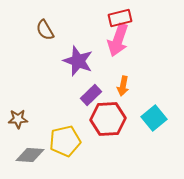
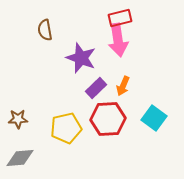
brown semicircle: rotated 20 degrees clockwise
pink arrow: rotated 28 degrees counterclockwise
purple star: moved 3 px right, 3 px up
orange arrow: rotated 12 degrees clockwise
purple rectangle: moved 5 px right, 7 px up
cyan square: rotated 15 degrees counterclockwise
yellow pentagon: moved 1 px right, 13 px up
gray diamond: moved 10 px left, 3 px down; rotated 8 degrees counterclockwise
